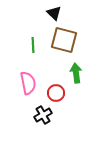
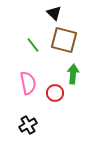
green line: rotated 35 degrees counterclockwise
green arrow: moved 3 px left, 1 px down; rotated 12 degrees clockwise
red circle: moved 1 px left
black cross: moved 15 px left, 10 px down
